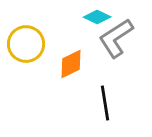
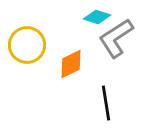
cyan diamond: rotated 8 degrees counterclockwise
yellow circle: moved 1 px right, 1 px down
black line: moved 1 px right
